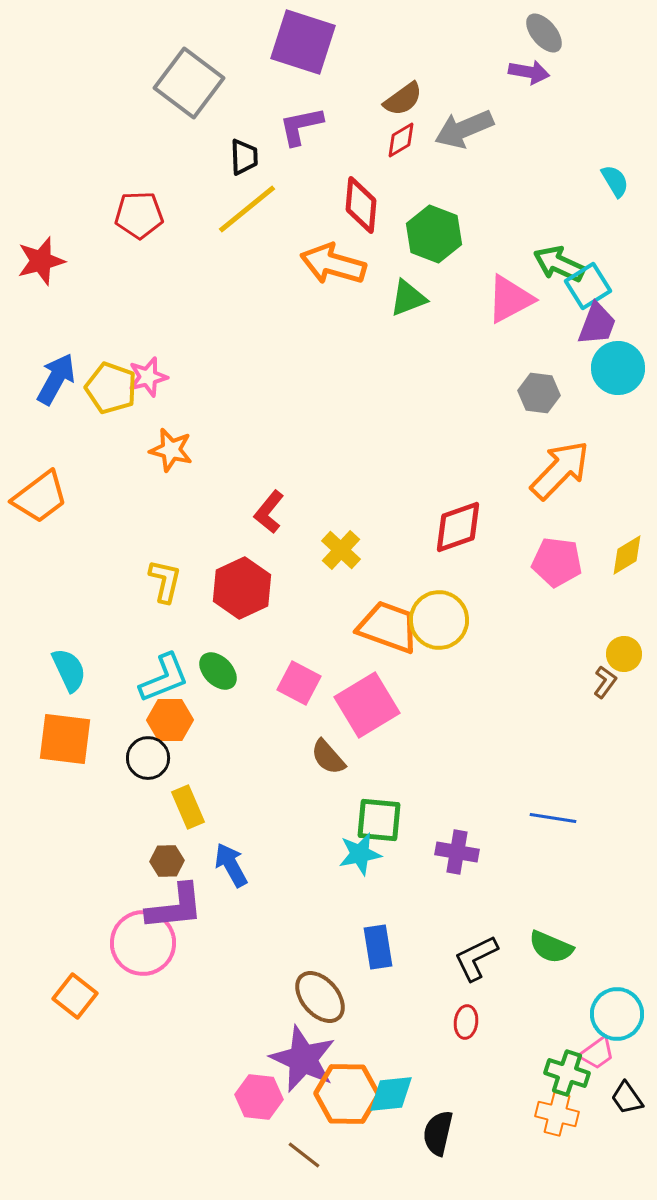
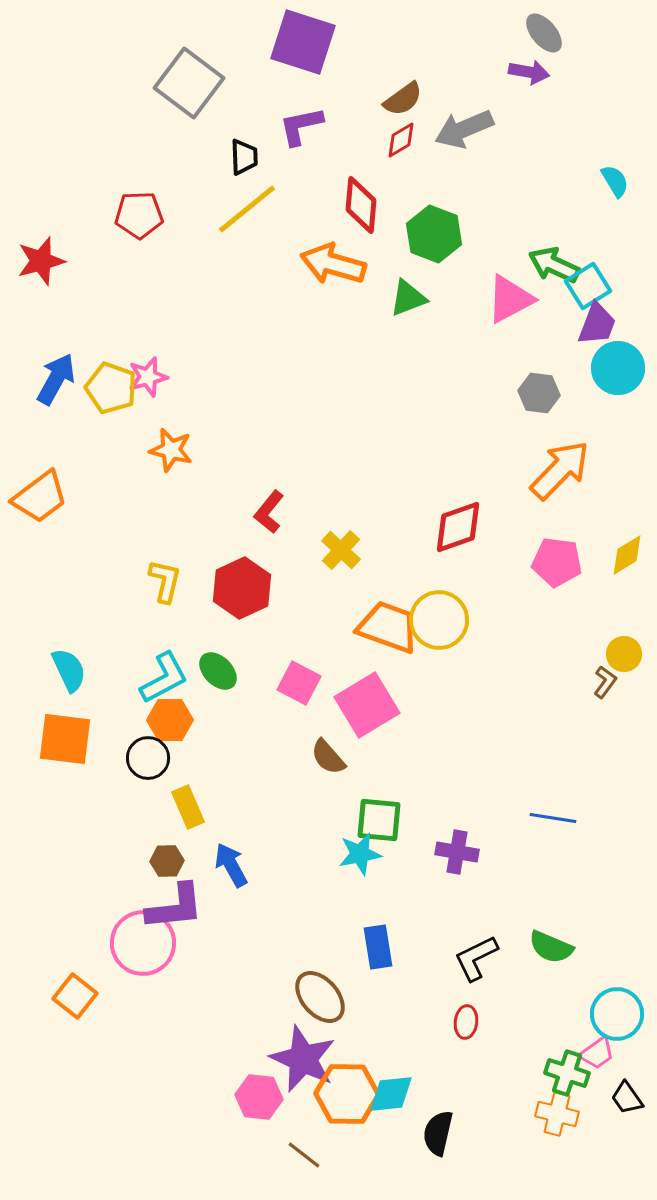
green arrow at (559, 264): moved 5 px left, 1 px down
cyan L-shape at (164, 678): rotated 6 degrees counterclockwise
